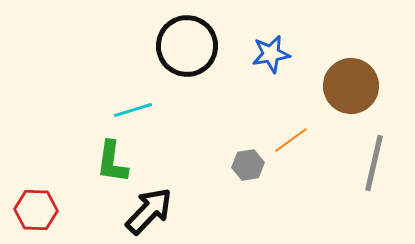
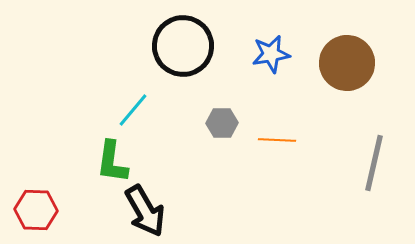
black circle: moved 4 px left
brown circle: moved 4 px left, 23 px up
cyan line: rotated 33 degrees counterclockwise
orange line: moved 14 px left; rotated 39 degrees clockwise
gray hexagon: moved 26 px left, 42 px up; rotated 8 degrees clockwise
black arrow: moved 4 px left; rotated 106 degrees clockwise
